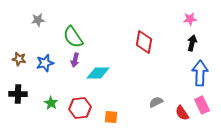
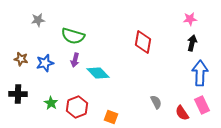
green semicircle: moved 1 px up; rotated 40 degrees counterclockwise
red diamond: moved 1 px left
brown star: moved 2 px right
cyan diamond: rotated 45 degrees clockwise
gray semicircle: rotated 88 degrees clockwise
red hexagon: moved 3 px left, 1 px up; rotated 15 degrees counterclockwise
orange square: rotated 16 degrees clockwise
